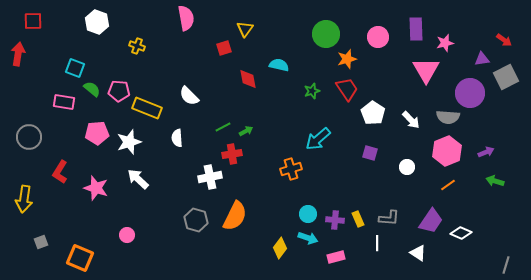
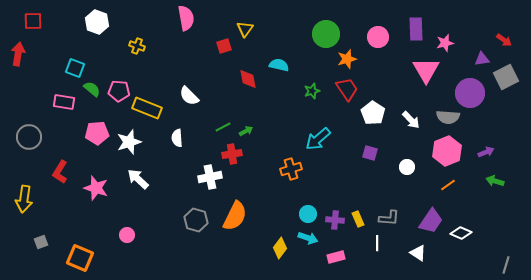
red square at (224, 48): moved 2 px up
